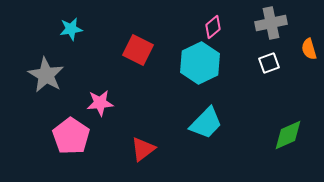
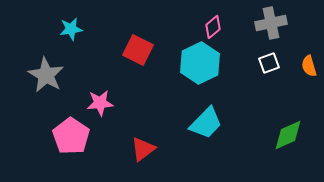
orange semicircle: moved 17 px down
